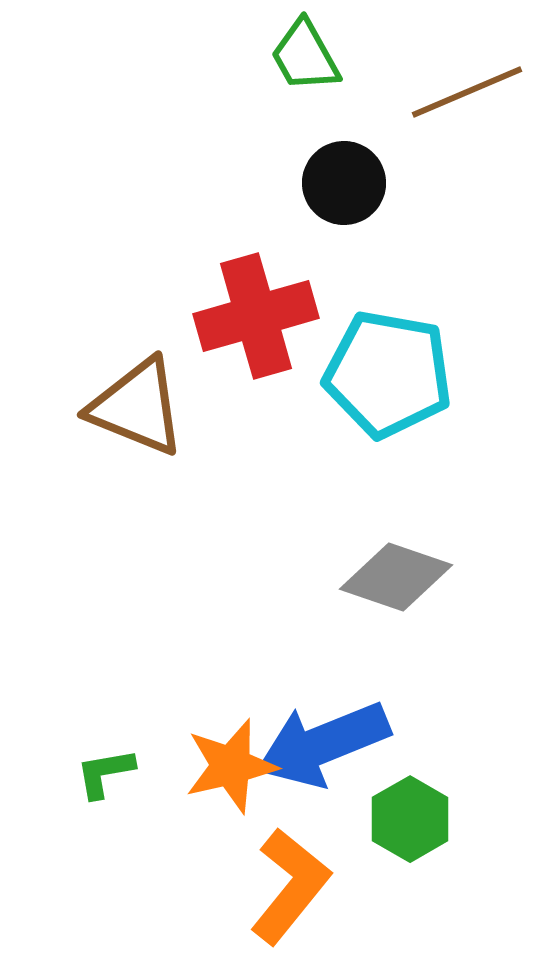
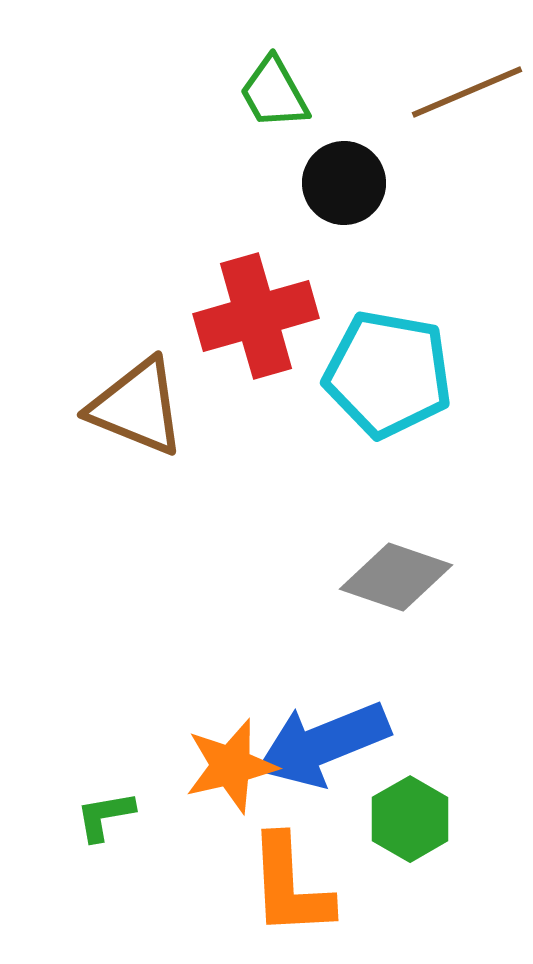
green trapezoid: moved 31 px left, 37 px down
green L-shape: moved 43 px down
orange L-shape: rotated 138 degrees clockwise
